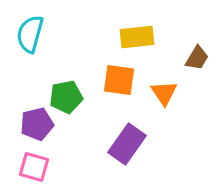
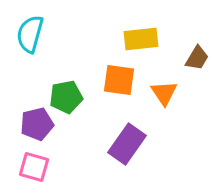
yellow rectangle: moved 4 px right, 2 px down
